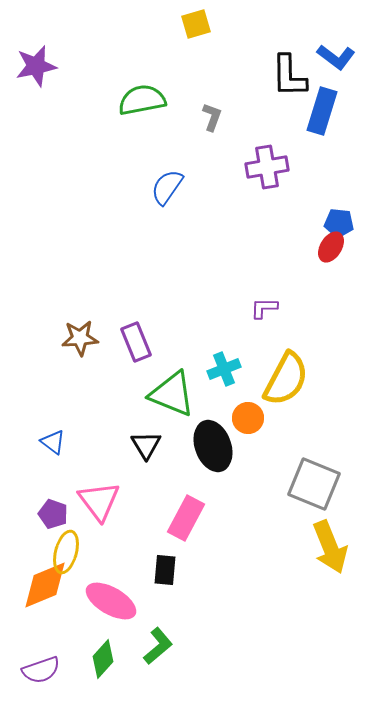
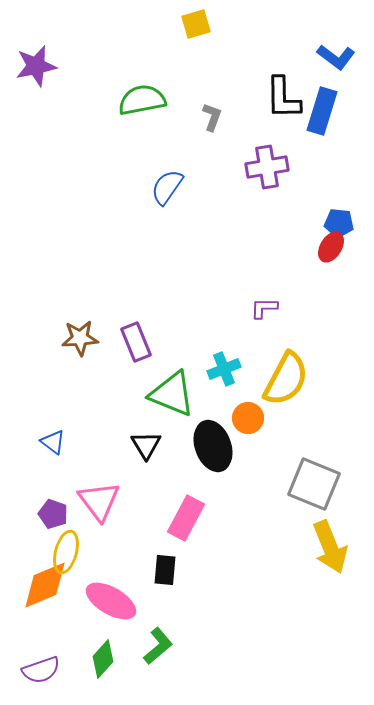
black L-shape: moved 6 px left, 22 px down
